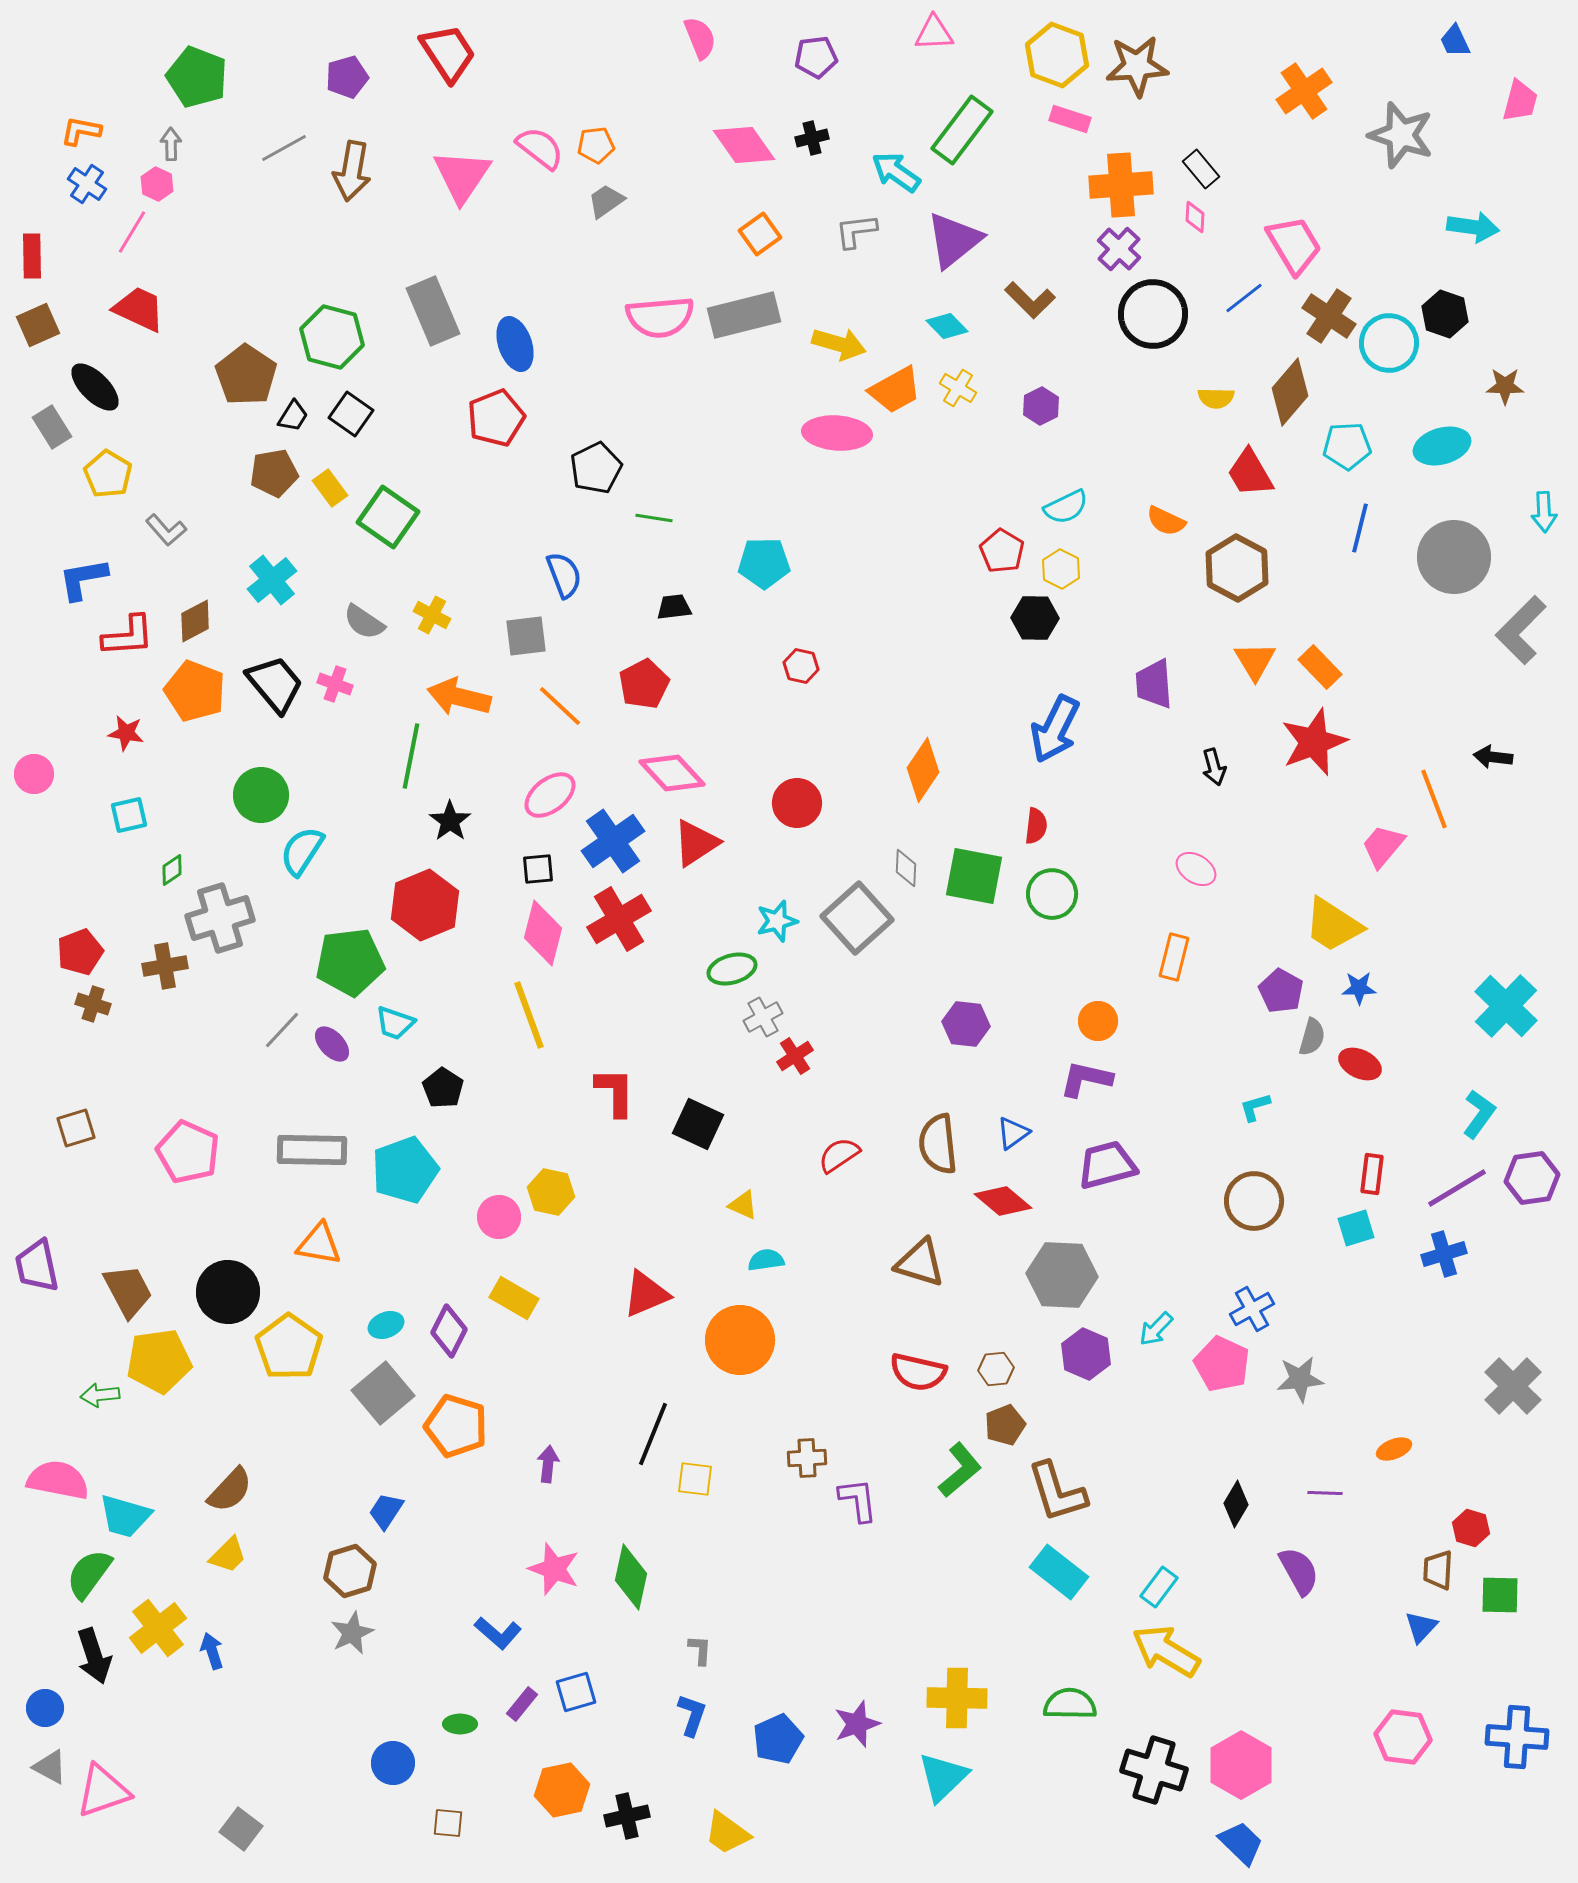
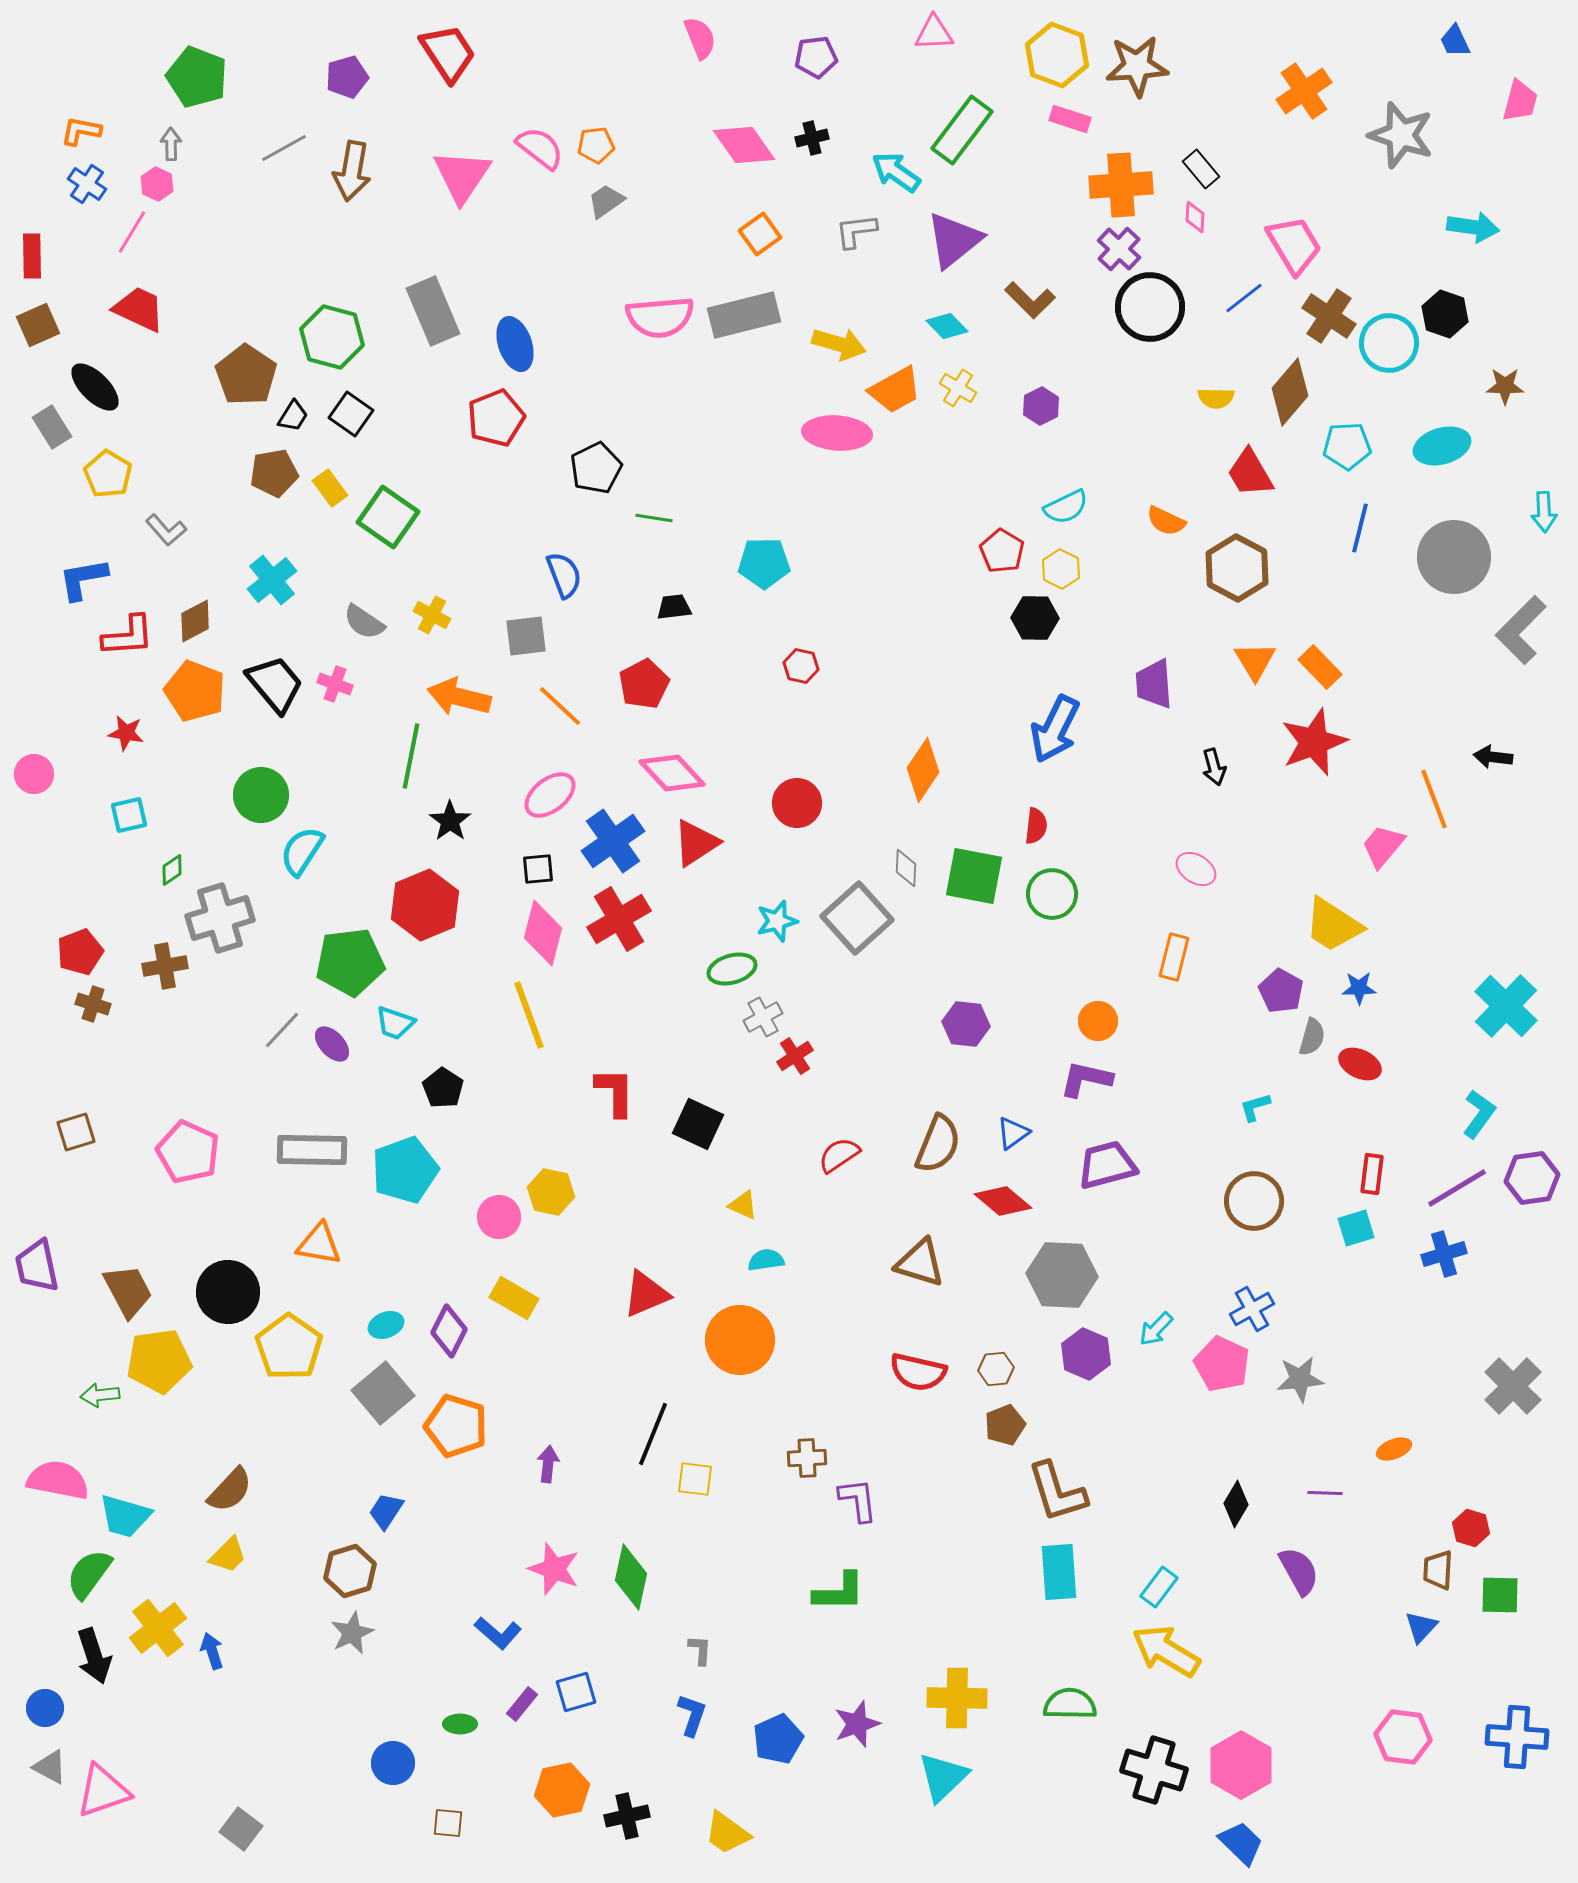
black circle at (1153, 314): moved 3 px left, 7 px up
brown square at (76, 1128): moved 4 px down
brown semicircle at (938, 1144): rotated 152 degrees counterclockwise
green L-shape at (960, 1470): moved 121 px left, 122 px down; rotated 40 degrees clockwise
cyan rectangle at (1059, 1572): rotated 48 degrees clockwise
